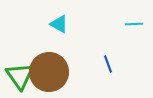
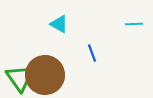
blue line: moved 16 px left, 11 px up
brown circle: moved 4 px left, 3 px down
green triangle: moved 2 px down
